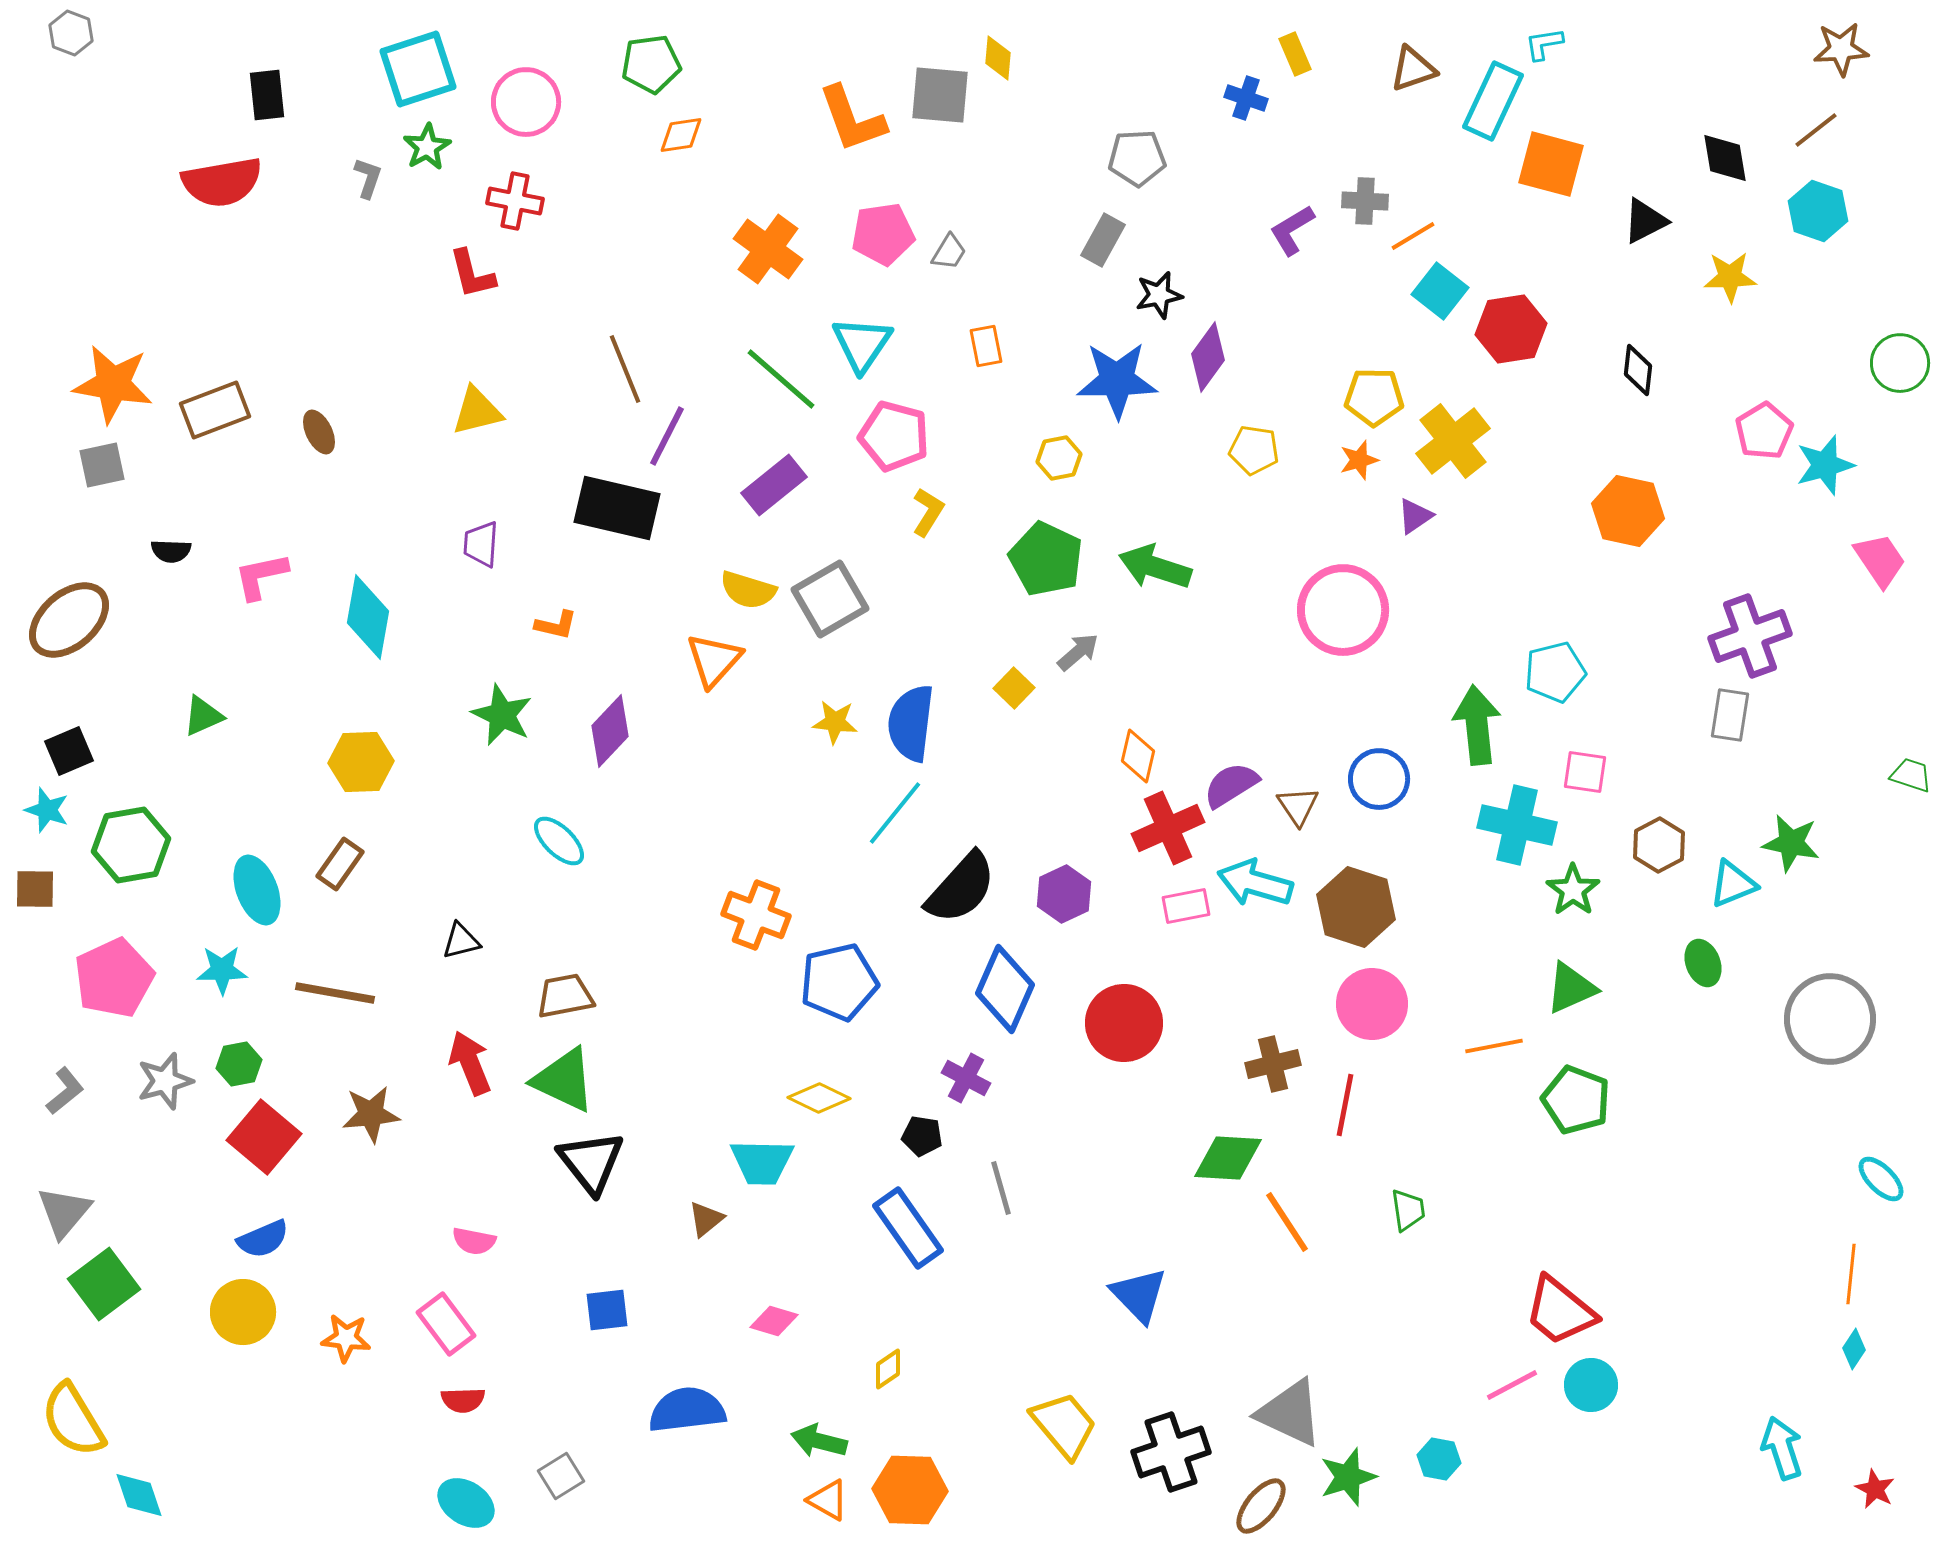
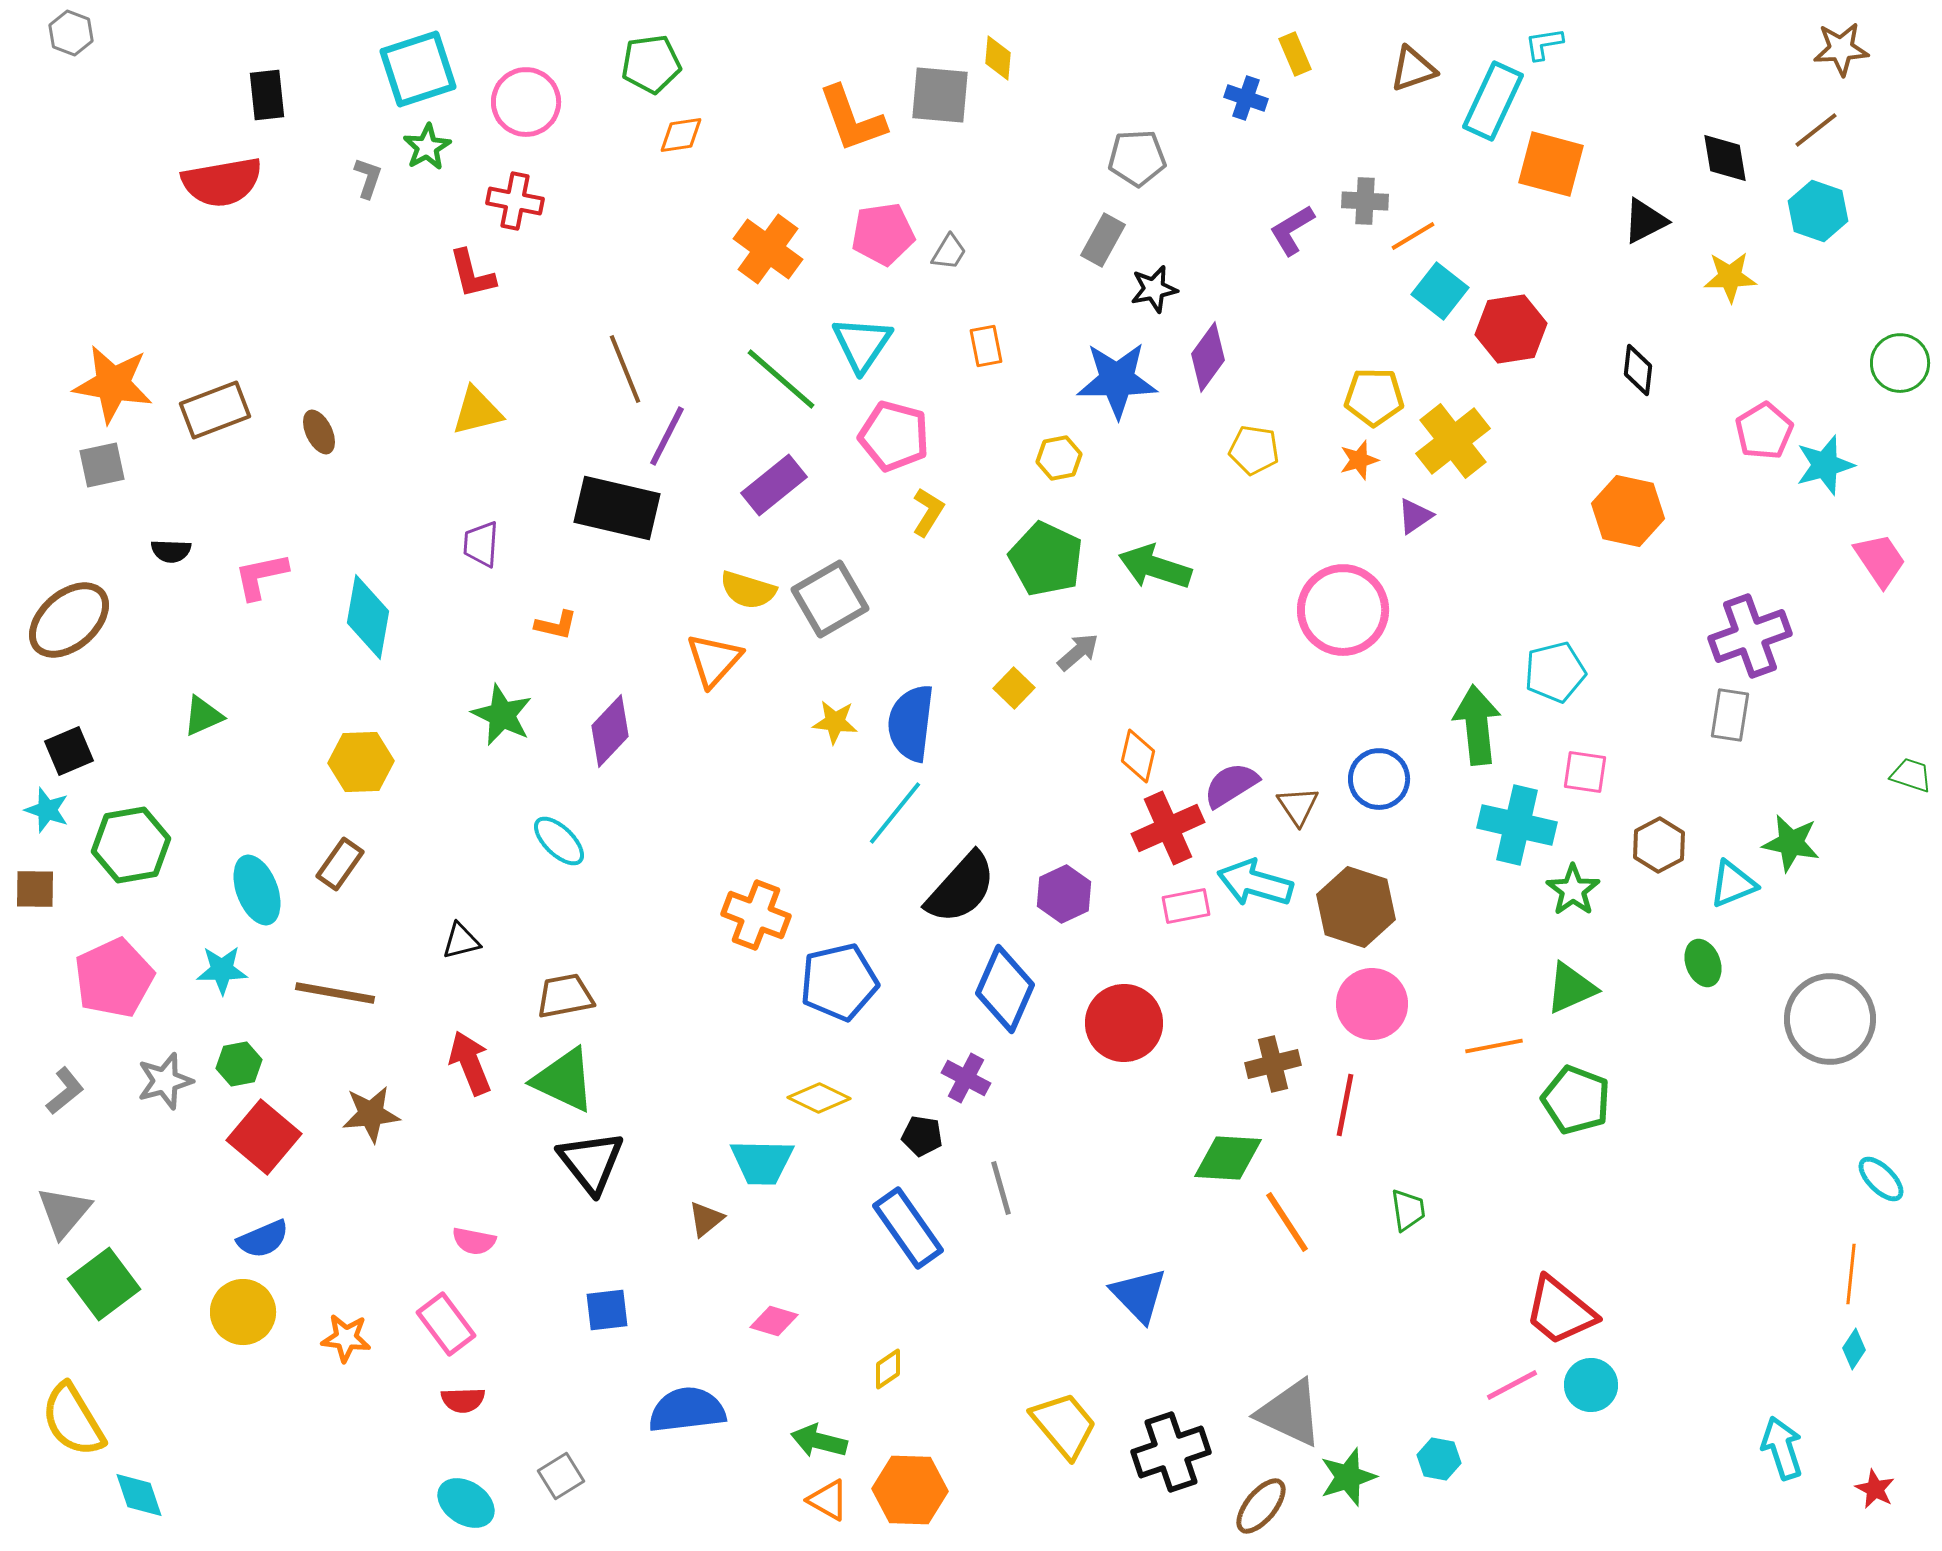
black star at (1159, 295): moved 5 px left, 6 px up
